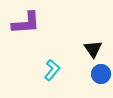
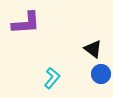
black triangle: rotated 18 degrees counterclockwise
cyan L-shape: moved 8 px down
